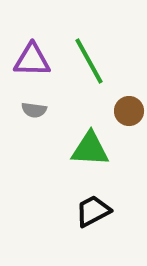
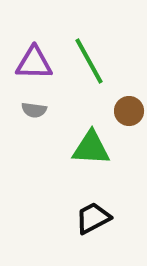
purple triangle: moved 2 px right, 3 px down
green triangle: moved 1 px right, 1 px up
black trapezoid: moved 7 px down
